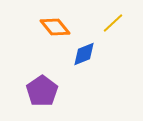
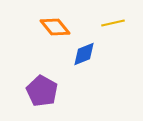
yellow line: rotated 30 degrees clockwise
purple pentagon: rotated 8 degrees counterclockwise
